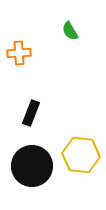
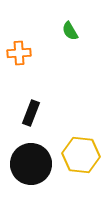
black circle: moved 1 px left, 2 px up
